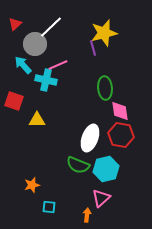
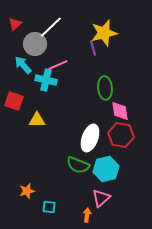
orange star: moved 5 px left, 6 px down
